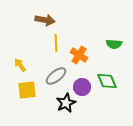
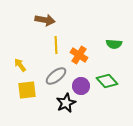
yellow line: moved 2 px down
green diamond: rotated 20 degrees counterclockwise
purple circle: moved 1 px left, 1 px up
